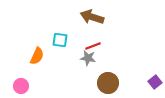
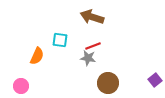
purple square: moved 2 px up
